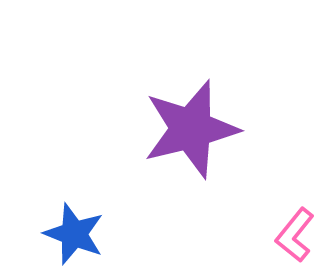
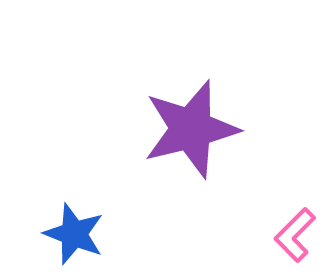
pink L-shape: rotated 6 degrees clockwise
